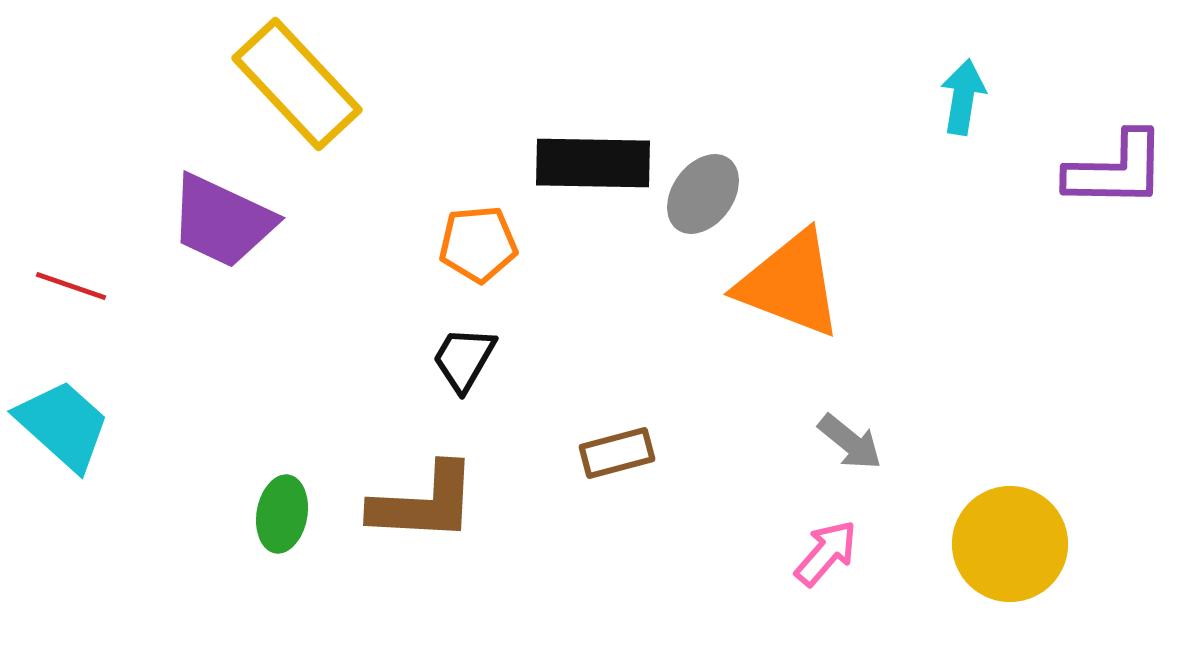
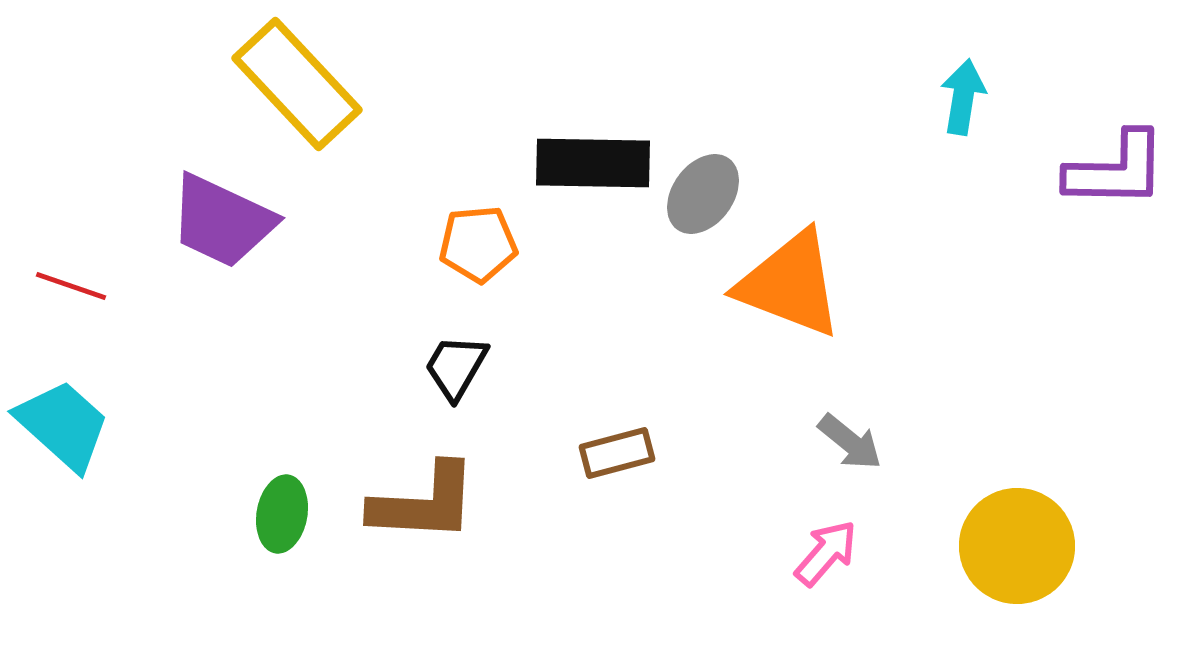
black trapezoid: moved 8 px left, 8 px down
yellow circle: moved 7 px right, 2 px down
